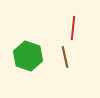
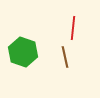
green hexagon: moved 5 px left, 4 px up
